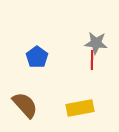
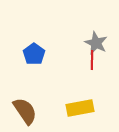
gray star: rotated 20 degrees clockwise
blue pentagon: moved 3 px left, 3 px up
brown semicircle: moved 6 px down; rotated 8 degrees clockwise
